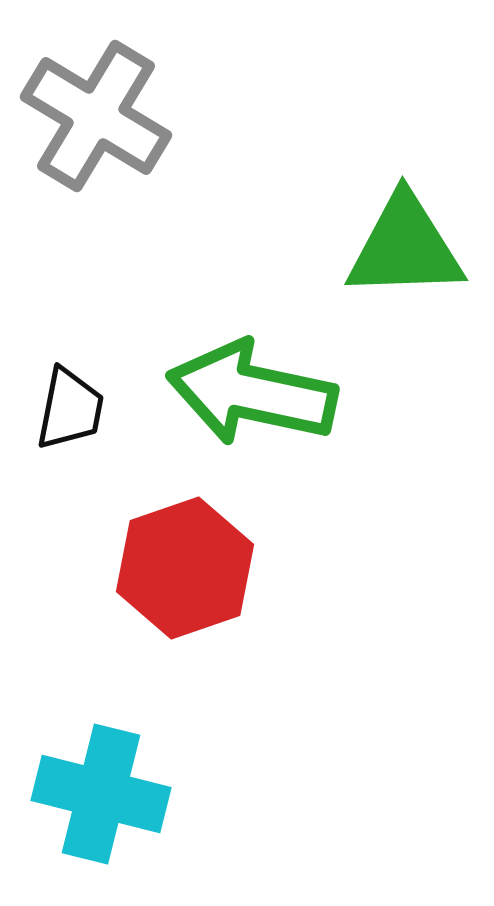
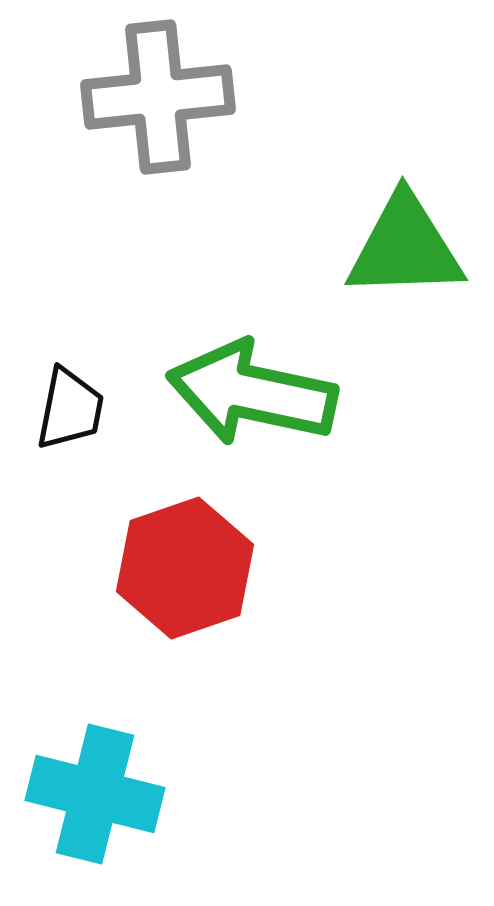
gray cross: moved 62 px right, 19 px up; rotated 37 degrees counterclockwise
cyan cross: moved 6 px left
